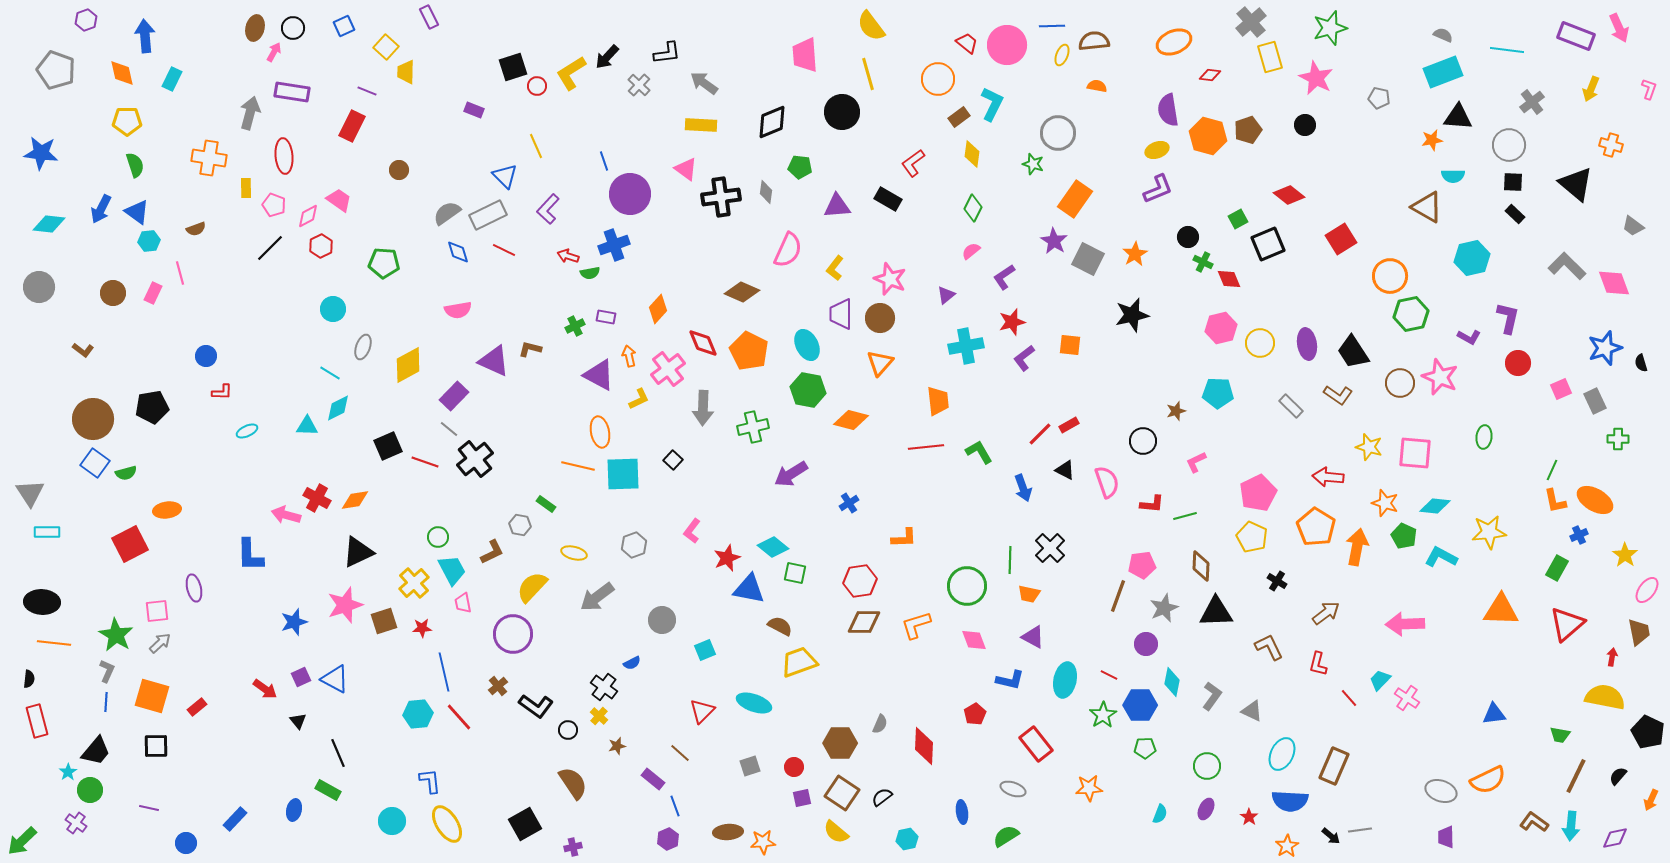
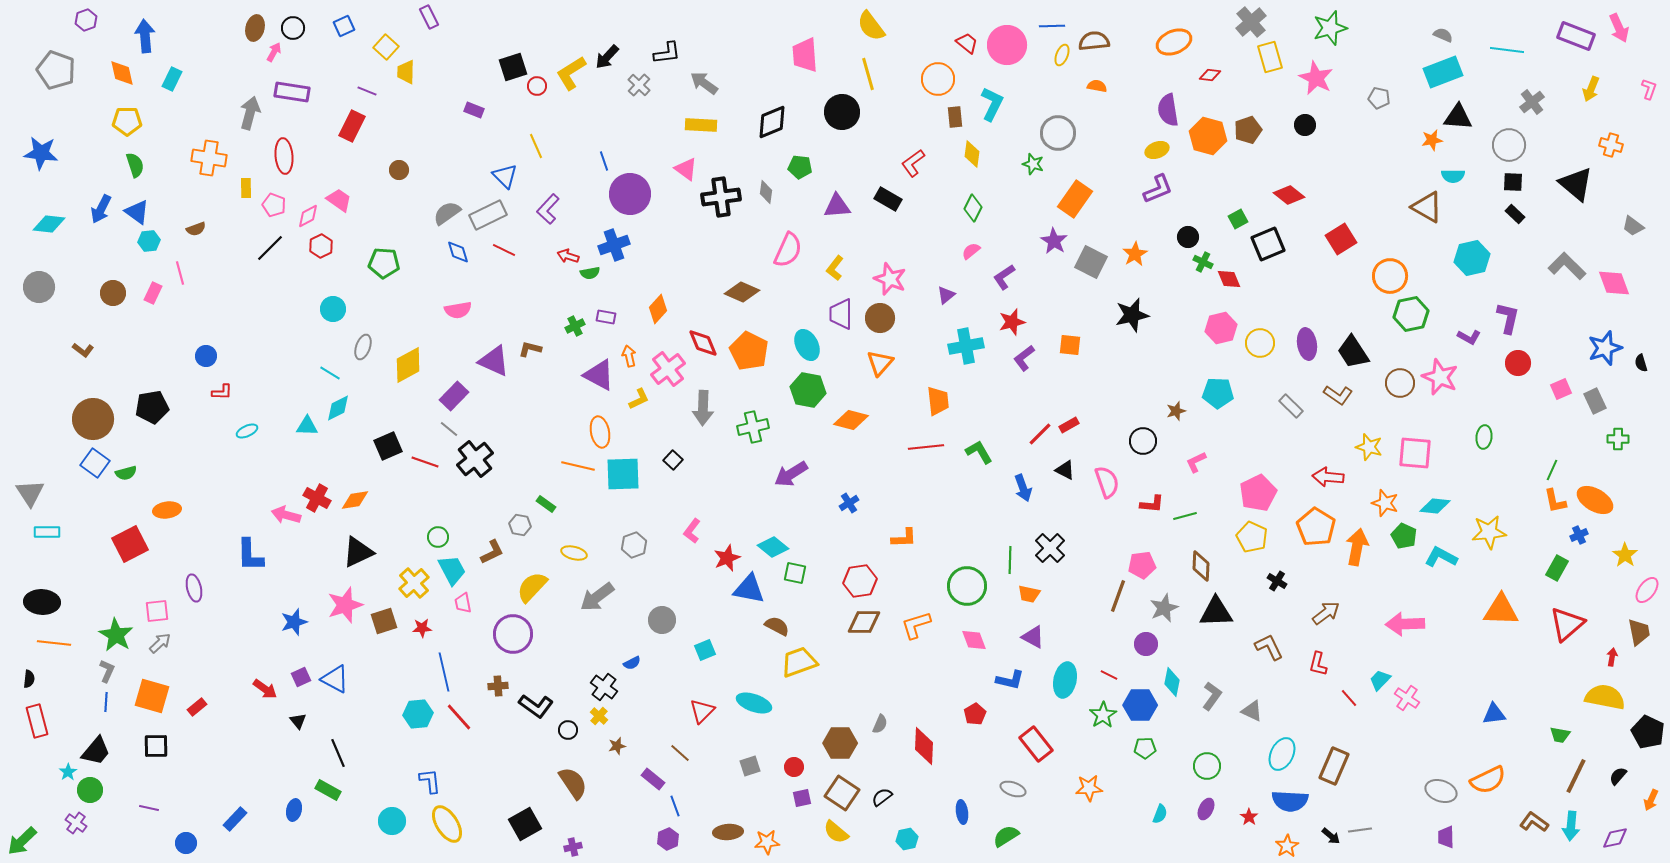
brown rectangle at (959, 117): moved 4 px left; rotated 60 degrees counterclockwise
gray square at (1088, 259): moved 3 px right, 3 px down
brown semicircle at (780, 626): moved 3 px left
brown cross at (498, 686): rotated 36 degrees clockwise
orange star at (763, 842): moved 4 px right
